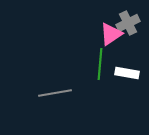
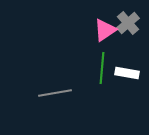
gray cross: rotated 15 degrees counterclockwise
pink triangle: moved 6 px left, 4 px up
green line: moved 2 px right, 4 px down
